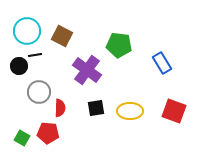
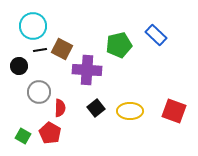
cyan circle: moved 6 px right, 5 px up
brown square: moved 13 px down
green pentagon: rotated 20 degrees counterclockwise
black line: moved 5 px right, 5 px up
blue rectangle: moved 6 px left, 28 px up; rotated 15 degrees counterclockwise
purple cross: rotated 32 degrees counterclockwise
black square: rotated 30 degrees counterclockwise
red pentagon: moved 2 px right; rotated 25 degrees clockwise
green square: moved 1 px right, 2 px up
